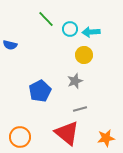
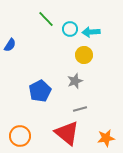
blue semicircle: rotated 72 degrees counterclockwise
orange circle: moved 1 px up
